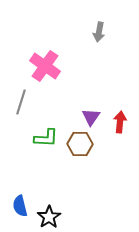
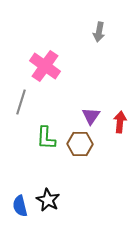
purple triangle: moved 1 px up
green L-shape: rotated 90 degrees clockwise
black star: moved 1 px left, 17 px up; rotated 10 degrees counterclockwise
